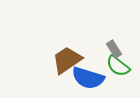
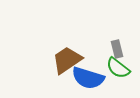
gray rectangle: moved 3 px right; rotated 18 degrees clockwise
green semicircle: moved 2 px down
